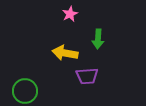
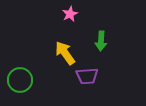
green arrow: moved 3 px right, 2 px down
yellow arrow: rotated 45 degrees clockwise
green circle: moved 5 px left, 11 px up
